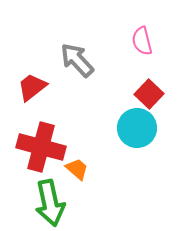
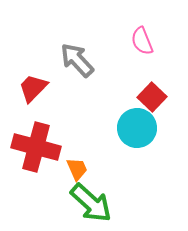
pink semicircle: rotated 8 degrees counterclockwise
red trapezoid: moved 1 px right, 1 px down; rotated 8 degrees counterclockwise
red square: moved 3 px right, 3 px down
red cross: moved 5 px left
orange trapezoid: rotated 25 degrees clockwise
green arrow: moved 41 px right; rotated 36 degrees counterclockwise
